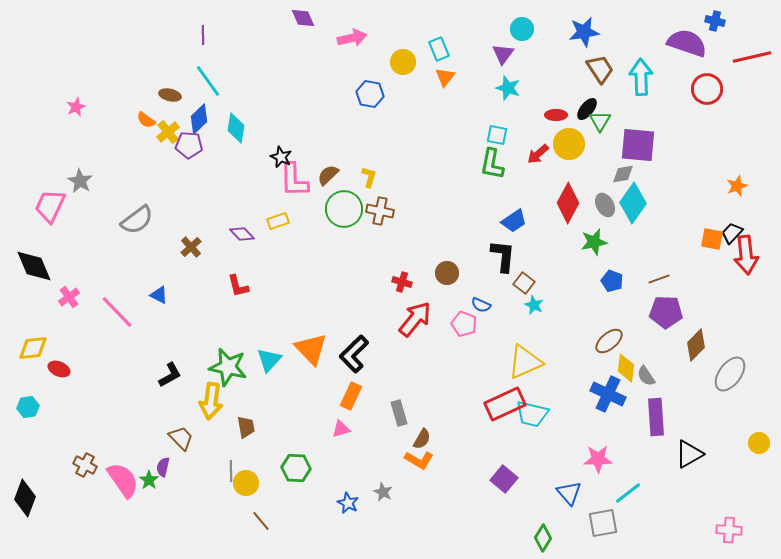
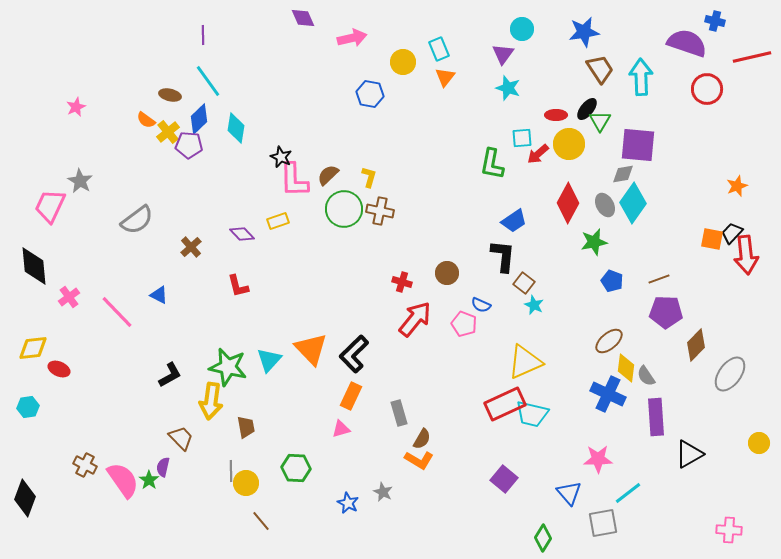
cyan square at (497, 135): moved 25 px right, 3 px down; rotated 15 degrees counterclockwise
black diamond at (34, 266): rotated 18 degrees clockwise
